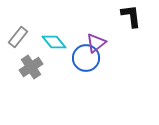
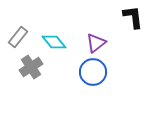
black L-shape: moved 2 px right, 1 px down
blue circle: moved 7 px right, 14 px down
